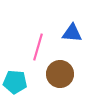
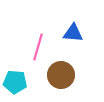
blue triangle: moved 1 px right
brown circle: moved 1 px right, 1 px down
